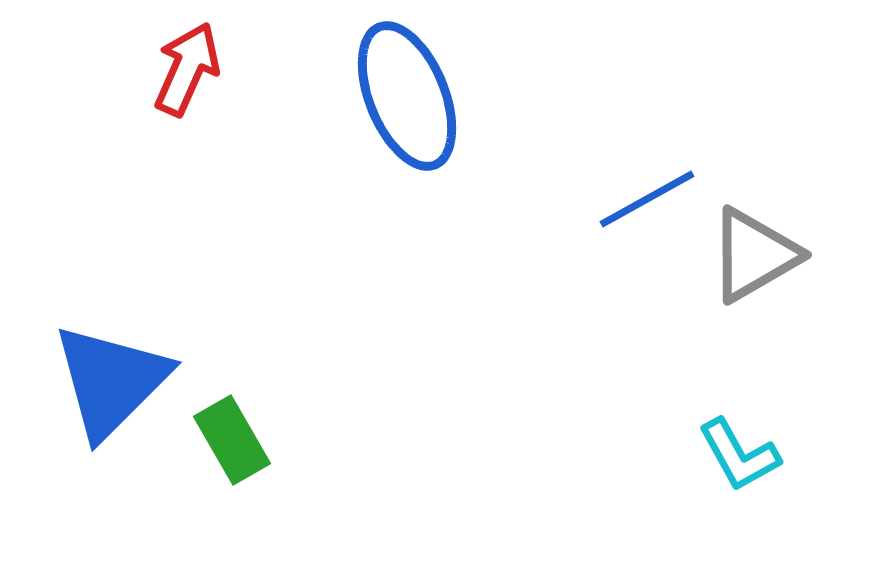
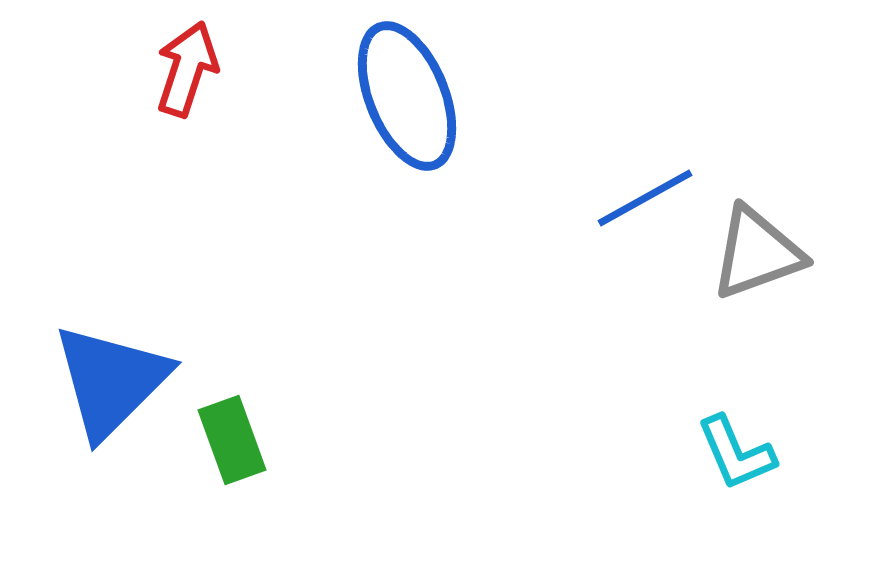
red arrow: rotated 6 degrees counterclockwise
blue line: moved 2 px left, 1 px up
gray triangle: moved 3 px right, 2 px up; rotated 10 degrees clockwise
green rectangle: rotated 10 degrees clockwise
cyan L-shape: moved 3 px left, 2 px up; rotated 6 degrees clockwise
